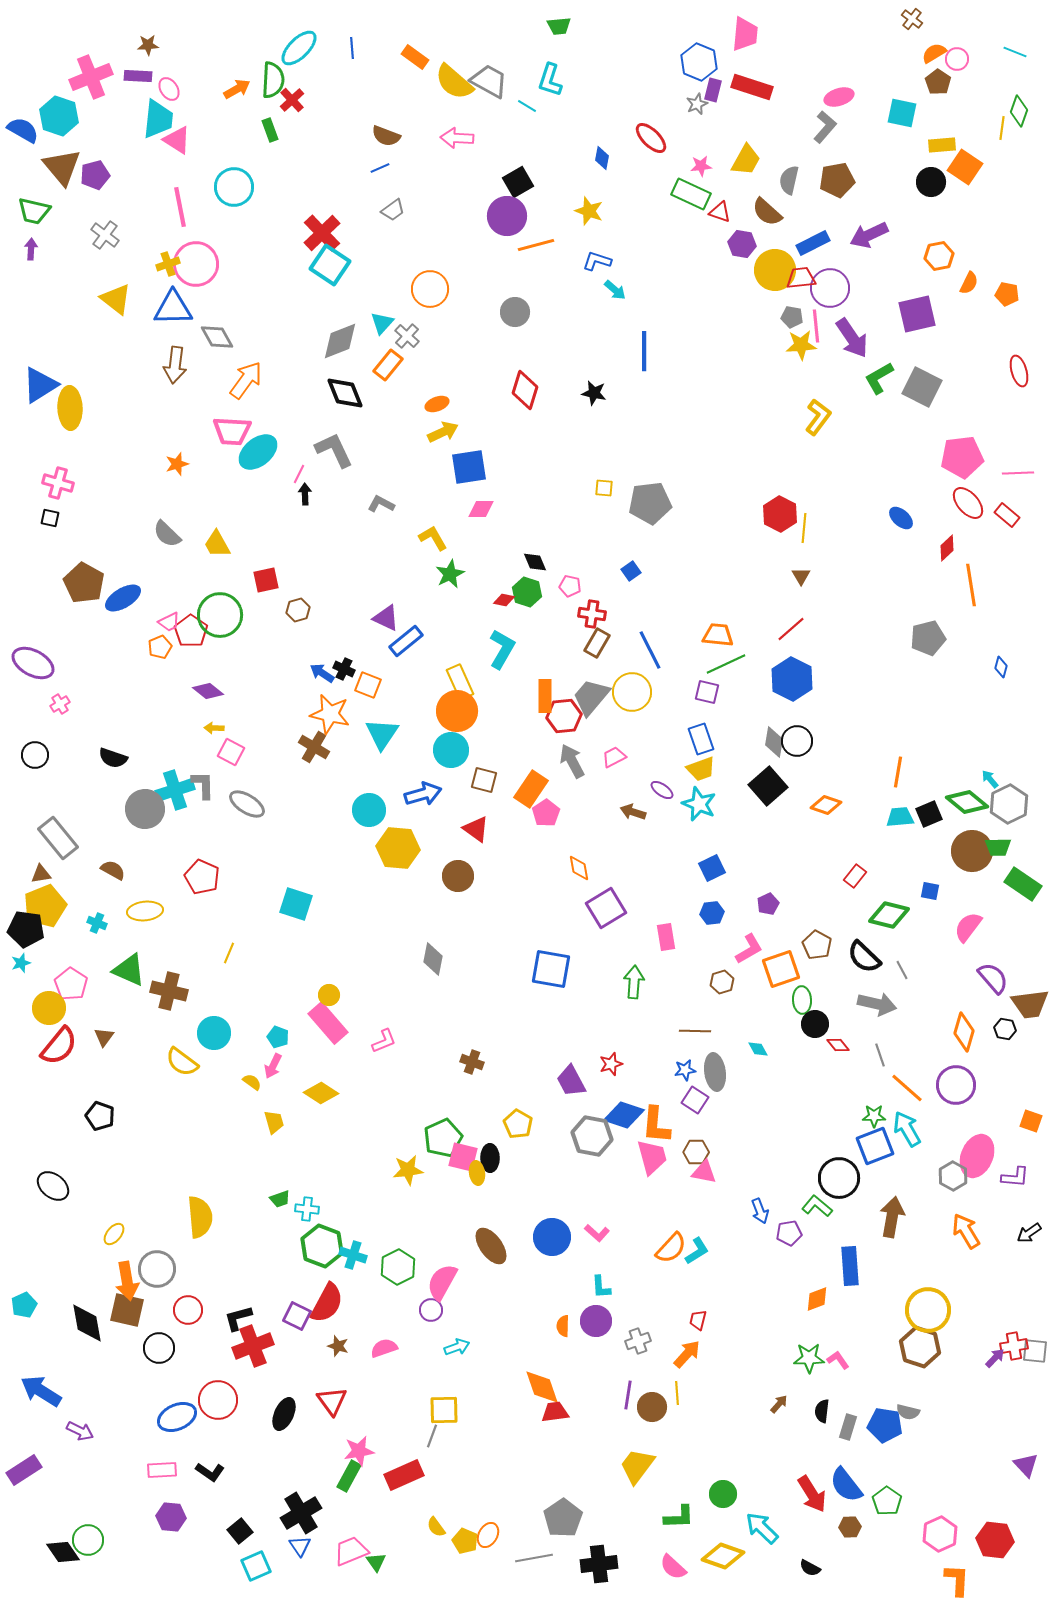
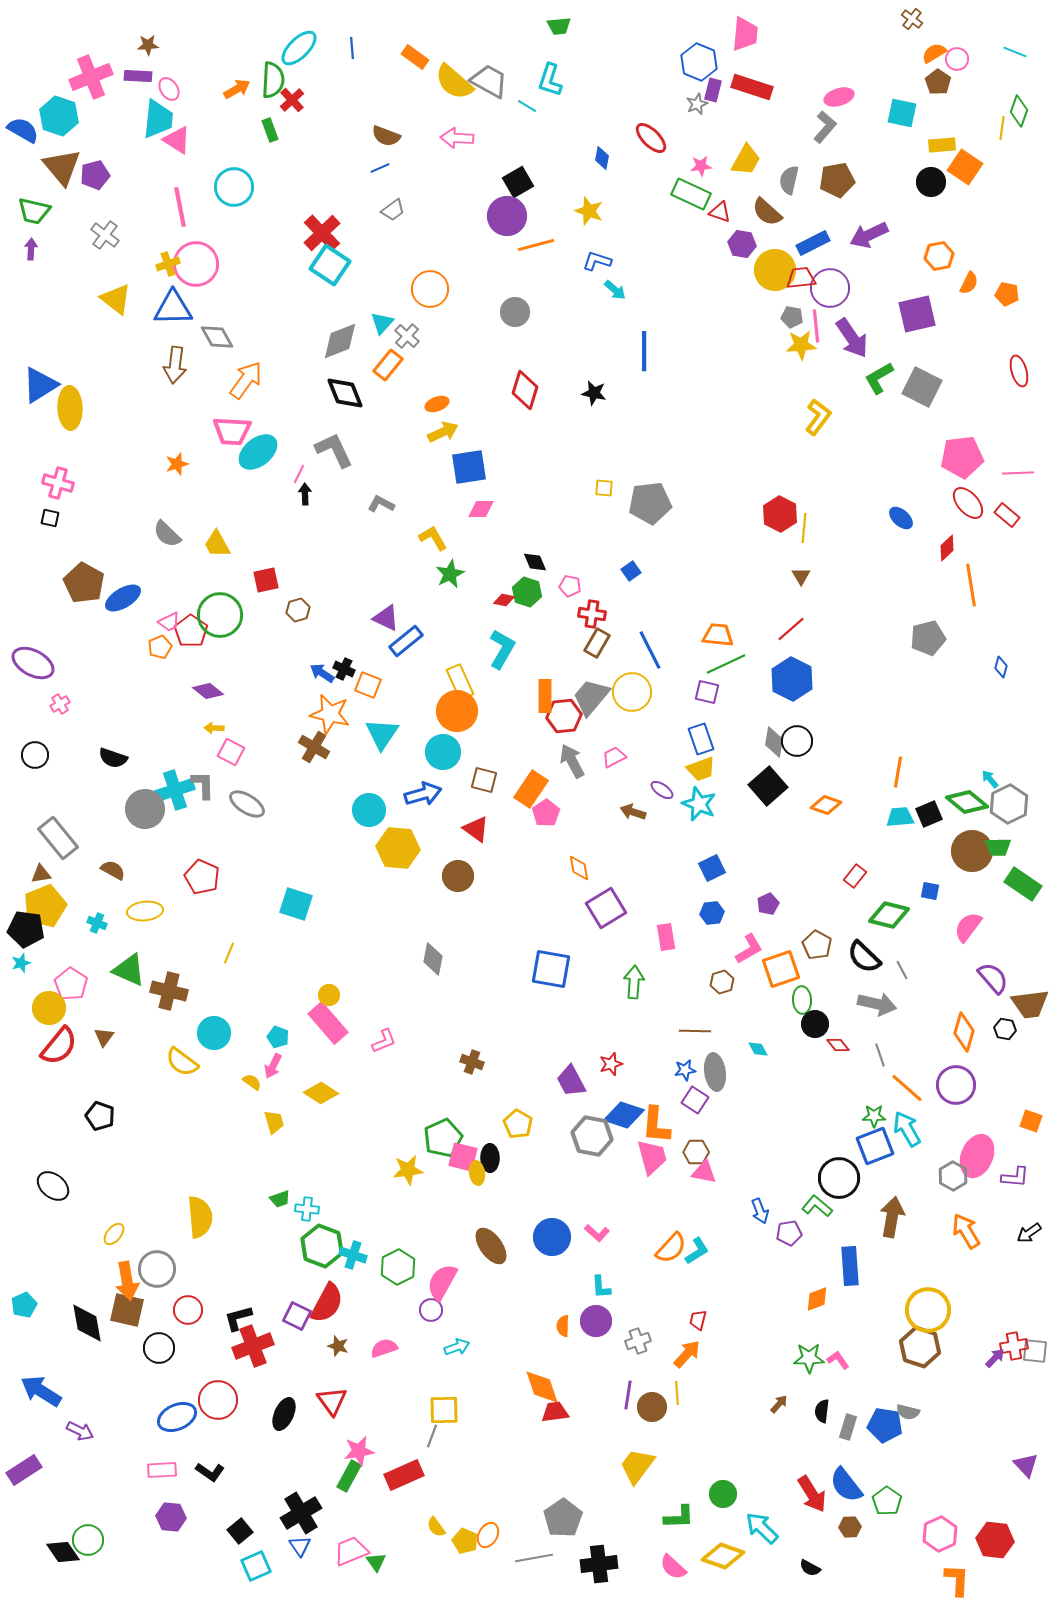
cyan circle at (451, 750): moved 8 px left, 2 px down
